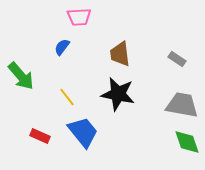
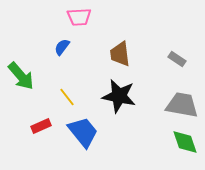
black star: moved 1 px right, 2 px down
red rectangle: moved 1 px right, 10 px up; rotated 48 degrees counterclockwise
green diamond: moved 2 px left
